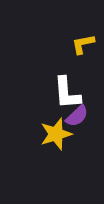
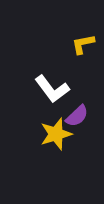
white L-shape: moved 15 px left, 4 px up; rotated 33 degrees counterclockwise
